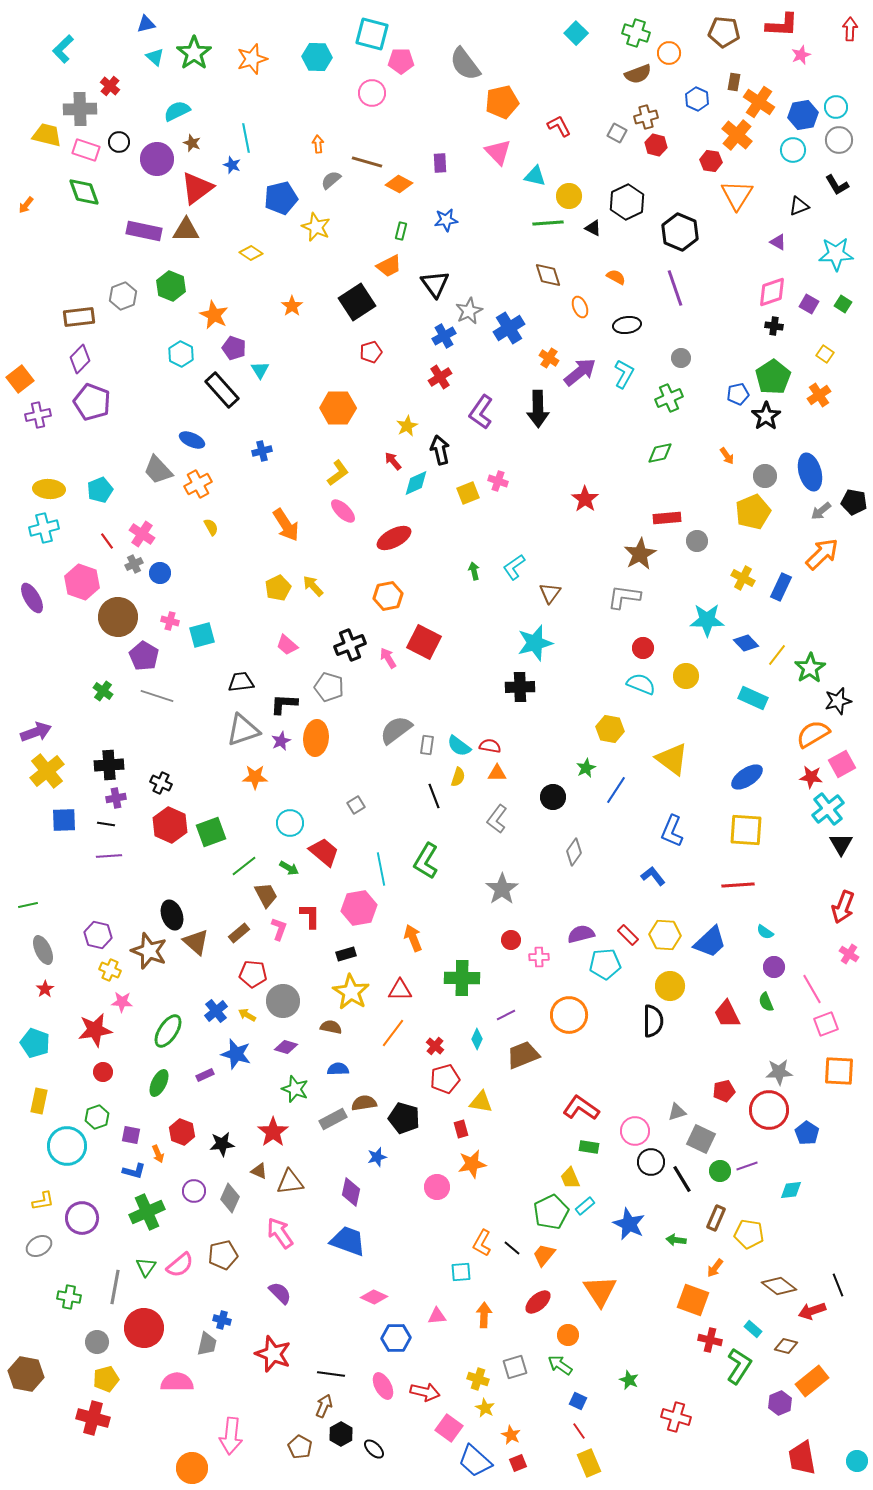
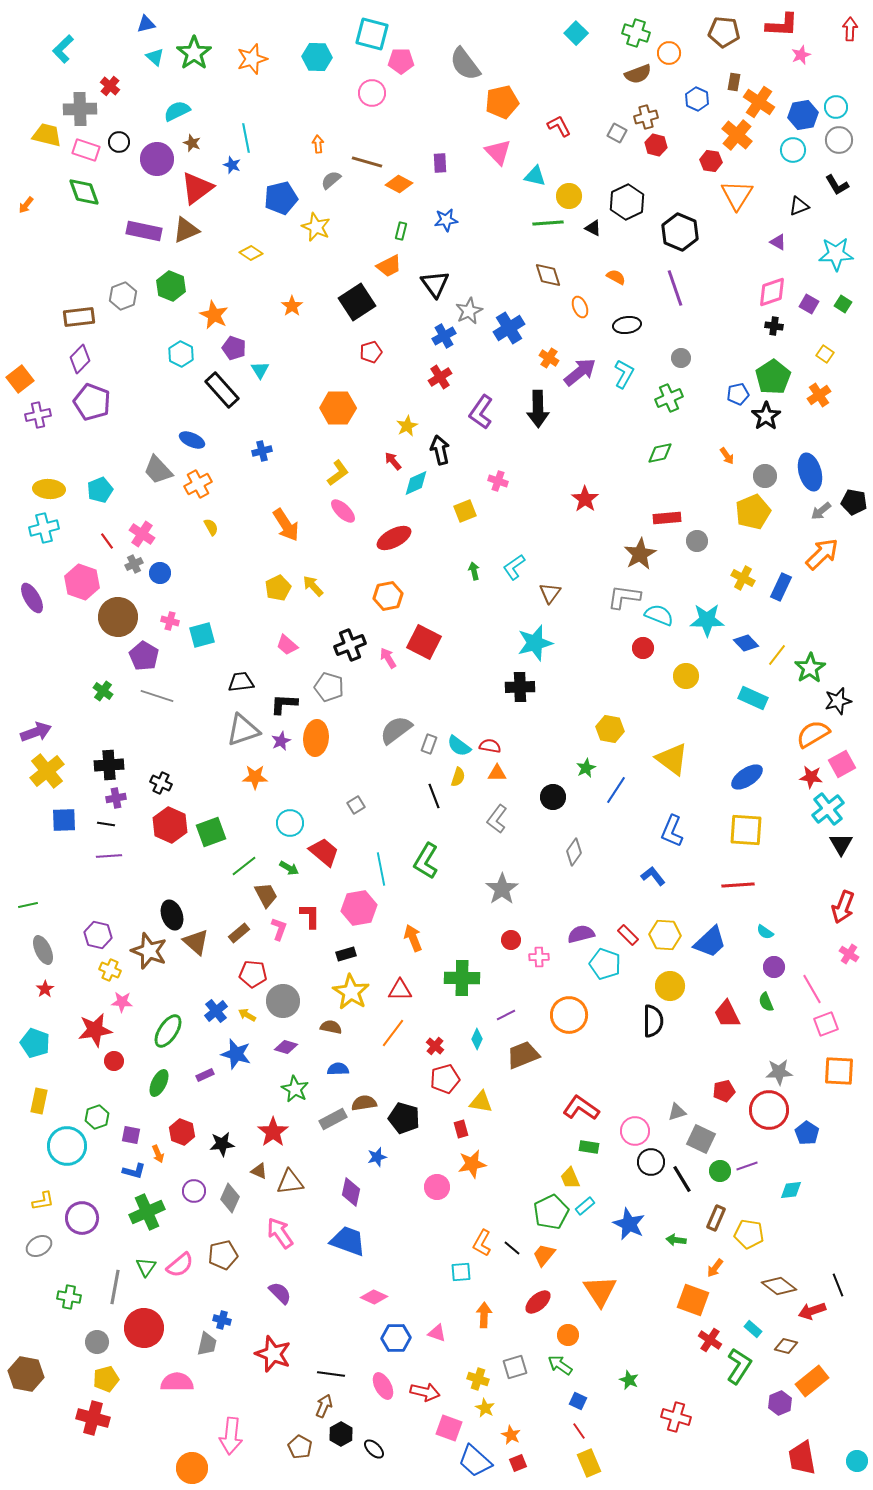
brown triangle at (186, 230): rotated 24 degrees counterclockwise
yellow square at (468, 493): moved 3 px left, 18 px down
cyan semicircle at (641, 684): moved 18 px right, 69 px up
gray rectangle at (427, 745): moved 2 px right, 1 px up; rotated 12 degrees clockwise
cyan pentagon at (605, 964): rotated 24 degrees clockwise
red circle at (103, 1072): moved 11 px right, 11 px up
green star at (295, 1089): rotated 8 degrees clockwise
pink triangle at (437, 1316): moved 17 px down; rotated 24 degrees clockwise
red cross at (710, 1340): rotated 20 degrees clockwise
pink square at (449, 1428): rotated 16 degrees counterclockwise
